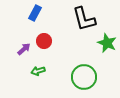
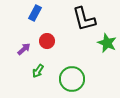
red circle: moved 3 px right
green arrow: rotated 40 degrees counterclockwise
green circle: moved 12 px left, 2 px down
